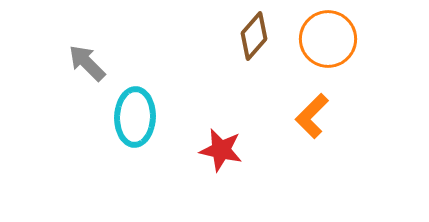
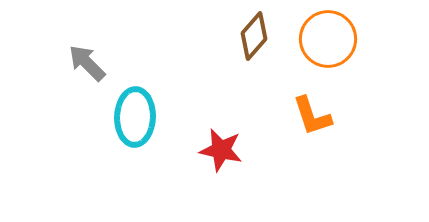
orange L-shape: rotated 63 degrees counterclockwise
